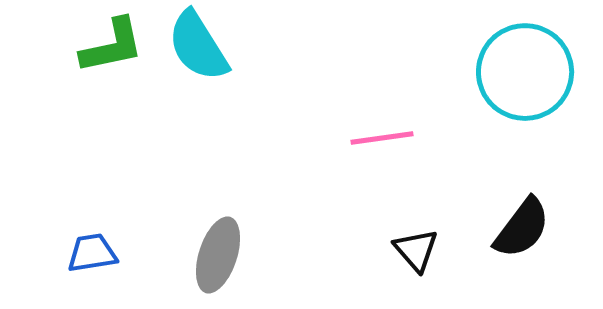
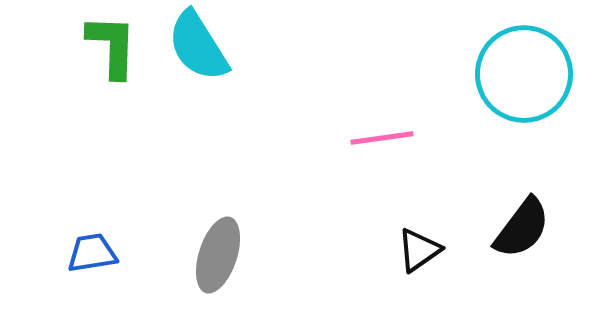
green L-shape: rotated 76 degrees counterclockwise
cyan circle: moved 1 px left, 2 px down
black triangle: moved 3 px right; rotated 36 degrees clockwise
